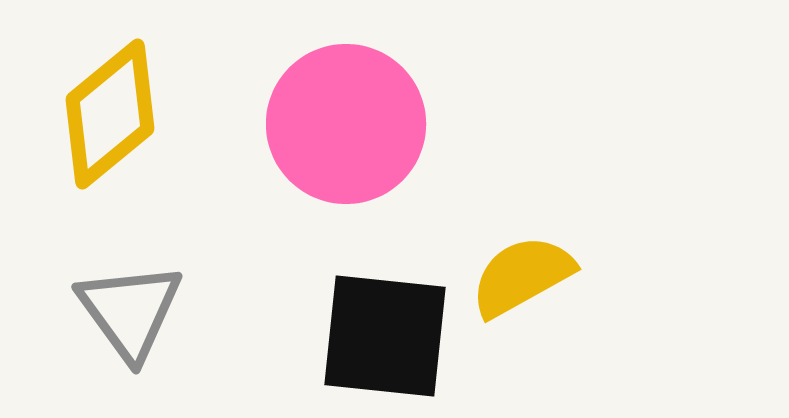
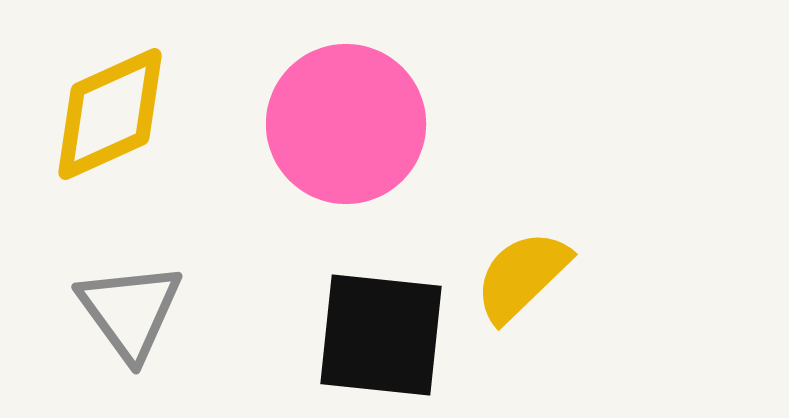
yellow diamond: rotated 15 degrees clockwise
yellow semicircle: rotated 15 degrees counterclockwise
black square: moved 4 px left, 1 px up
